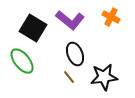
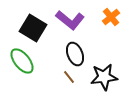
orange cross: rotated 24 degrees clockwise
